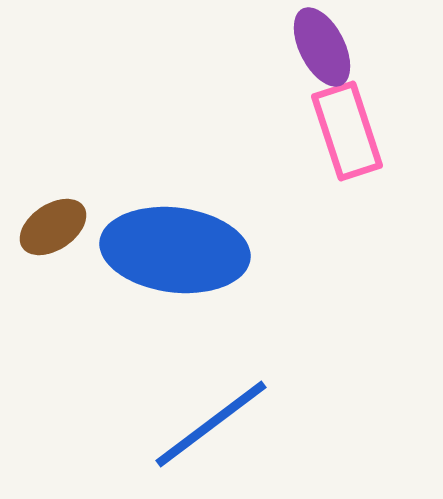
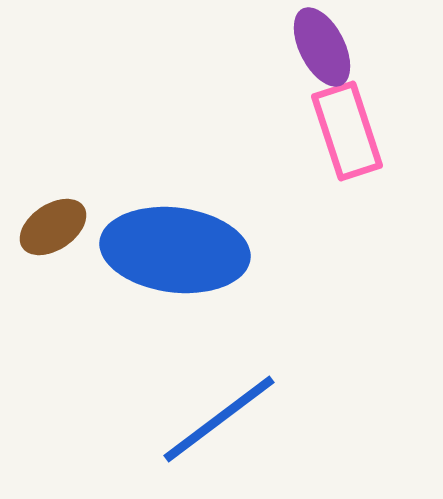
blue line: moved 8 px right, 5 px up
